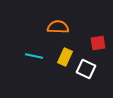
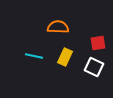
white square: moved 8 px right, 2 px up
